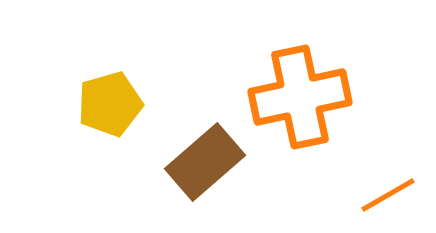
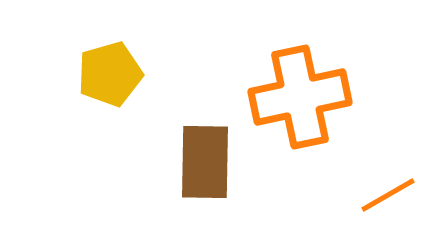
yellow pentagon: moved 30 px up
brown rectangle: rotated 48 degrees counterclockwise
